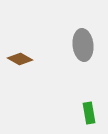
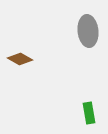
gray ellipse: moved 5 px right, 14 px up
